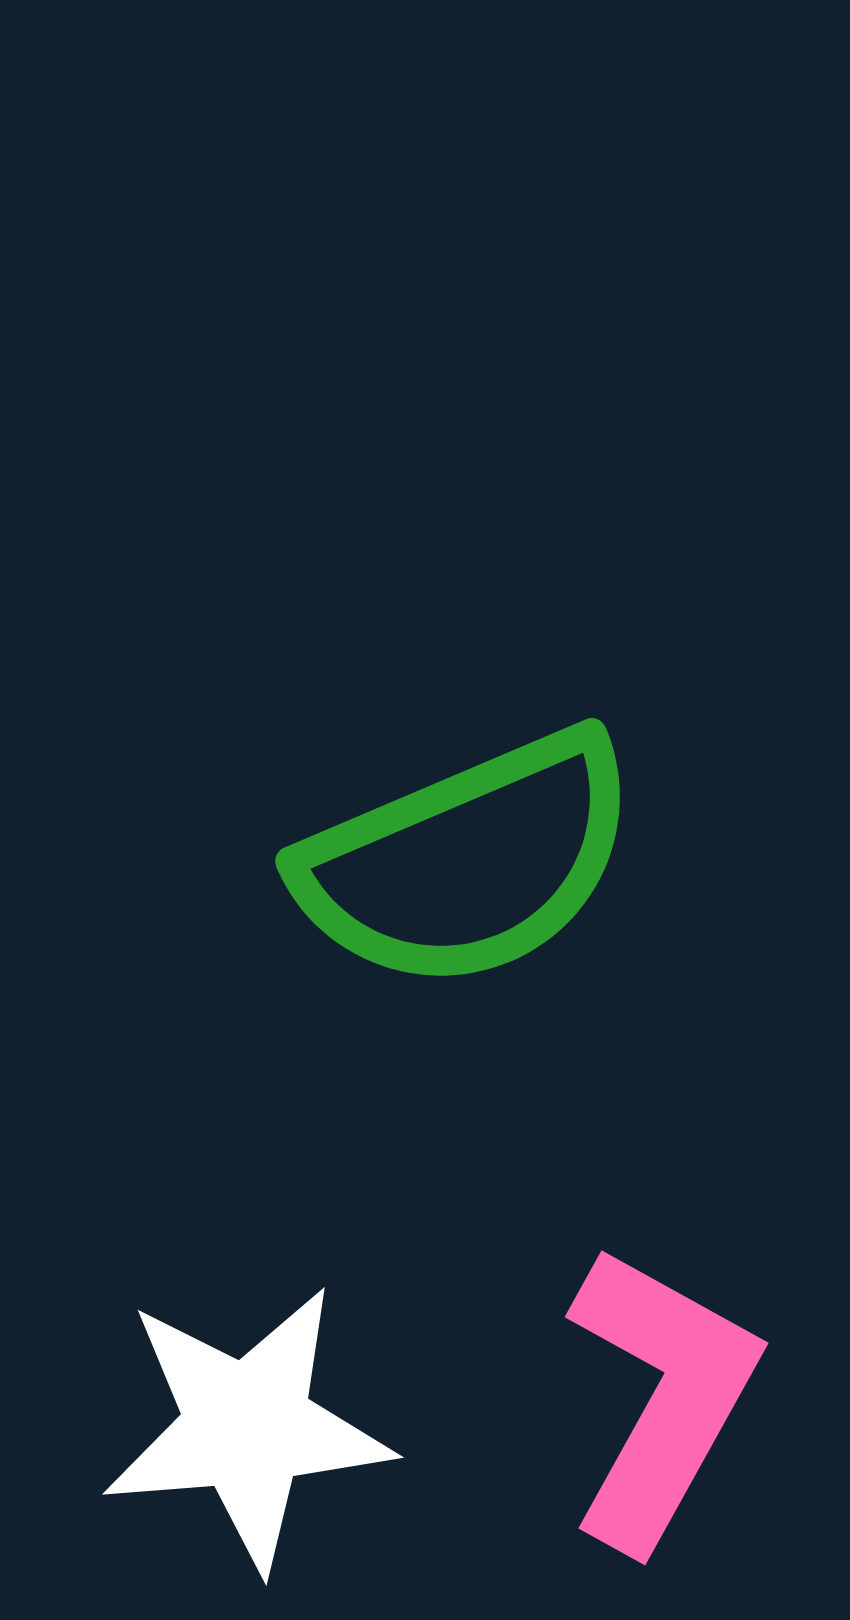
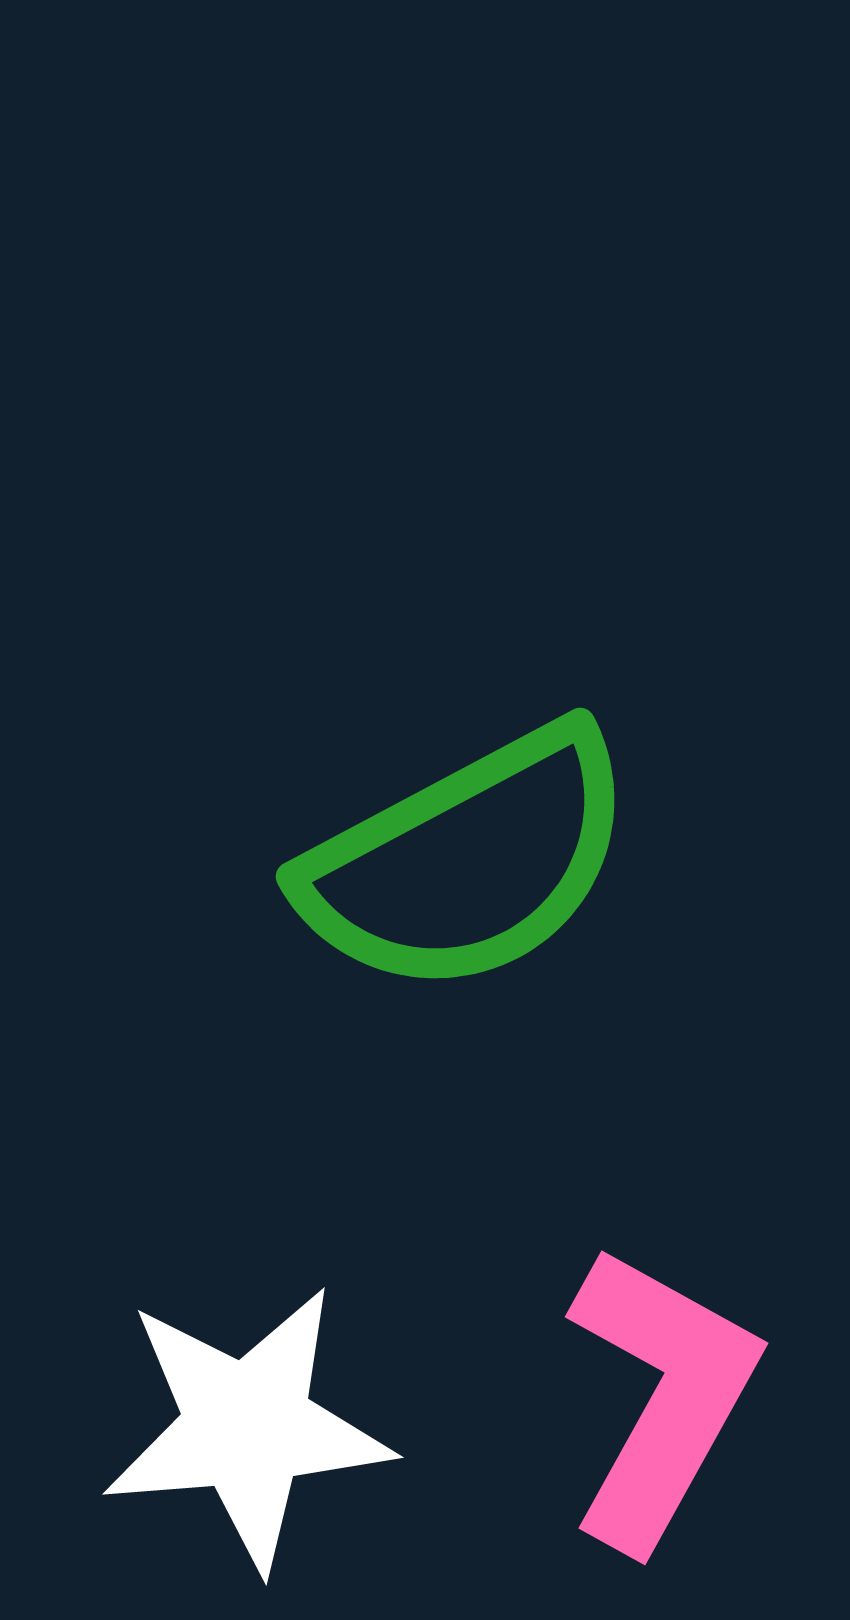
green semicircle: rotated 5 degrees counterclockwise
